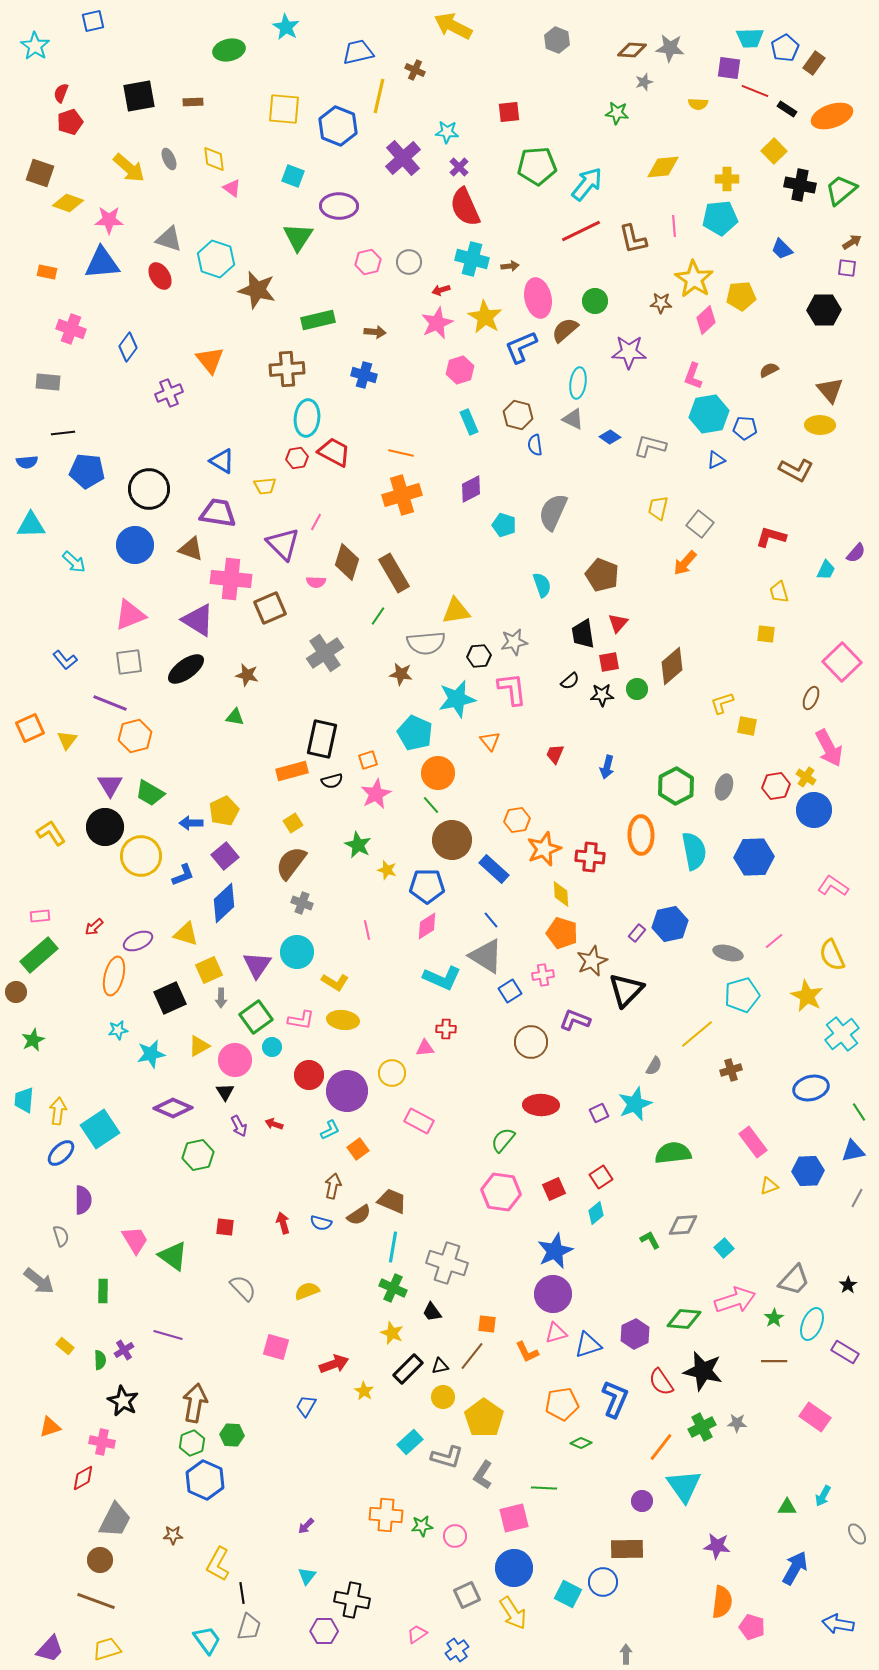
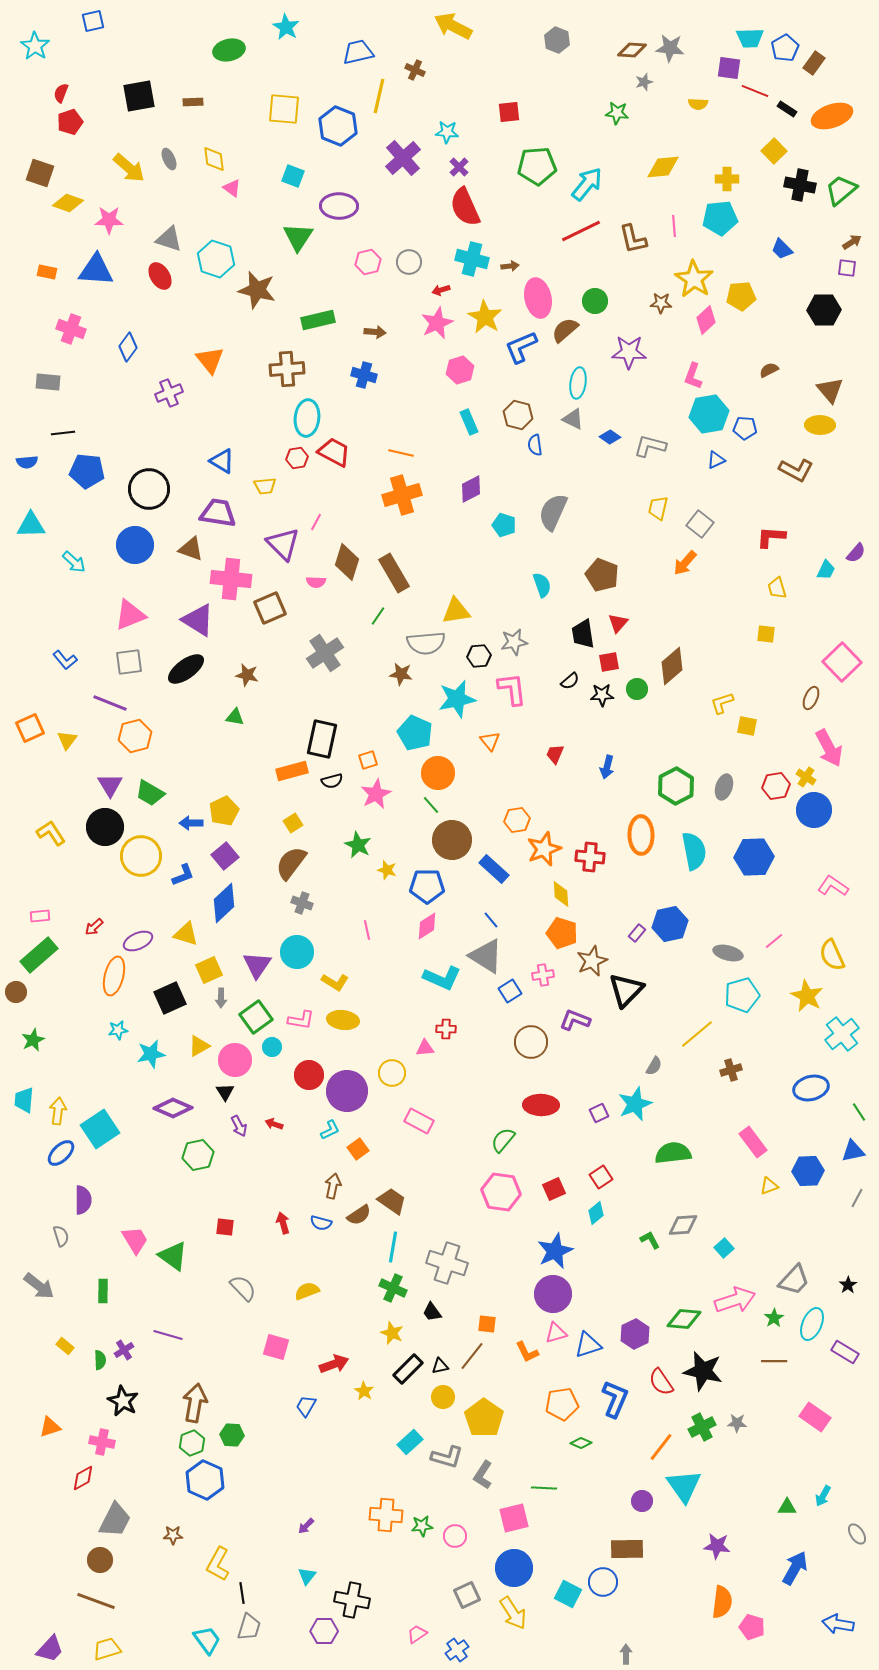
blue triangle at (102, 263): moved 6 px left, 7 px down; rotated 9 degrees clockwise
red L-shape at (771, 537): rotated 12 degrees counterclockwise
yellow trapezoid at (779, 592): moved 2 px left, 4 px up
brown trapezoid at (392, 1201): rotated 12 degrees clockwise
gray arrow at (39, 1281): moved 5 px down
